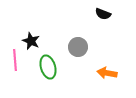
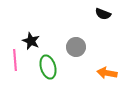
gray circle: moved 2 px left
